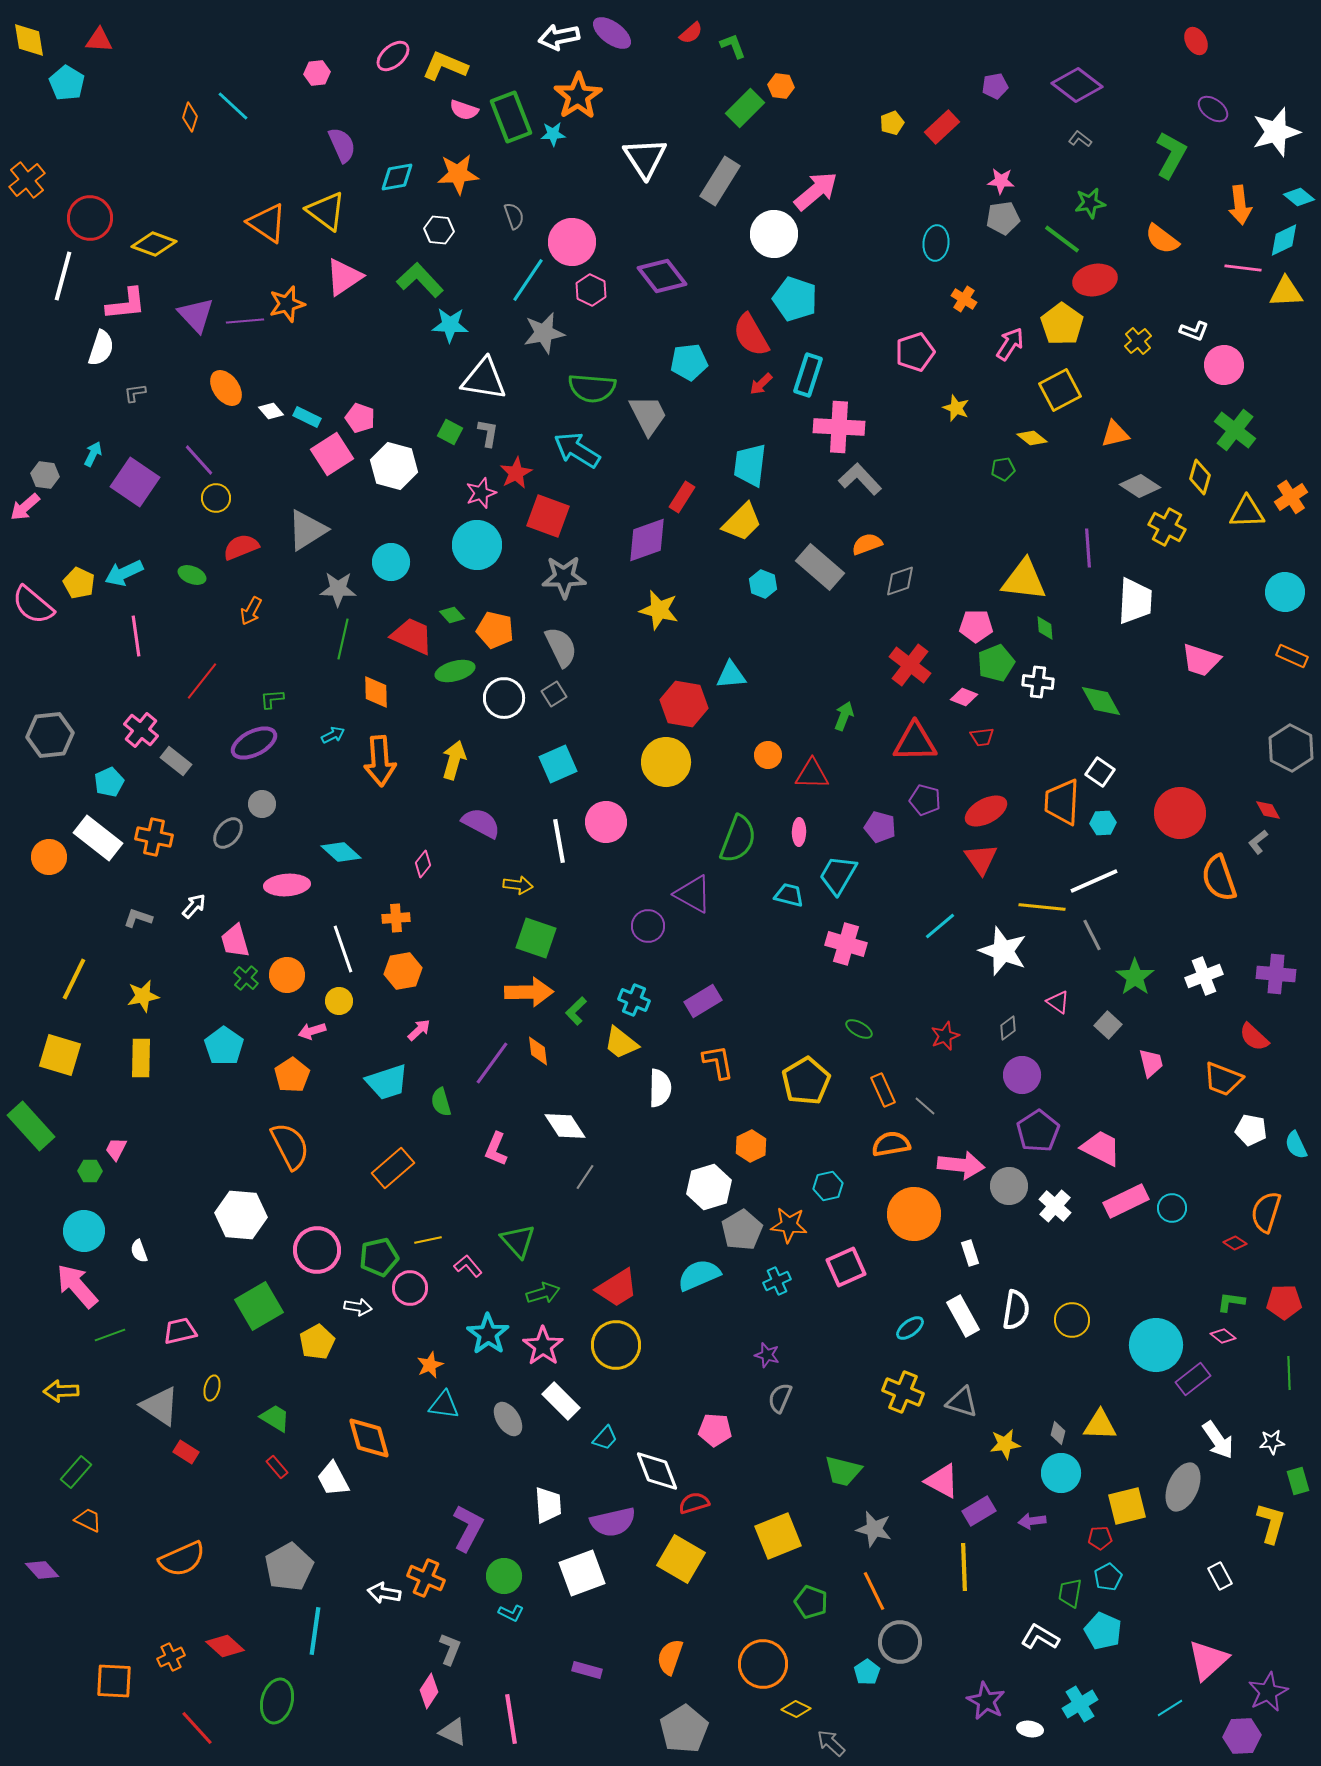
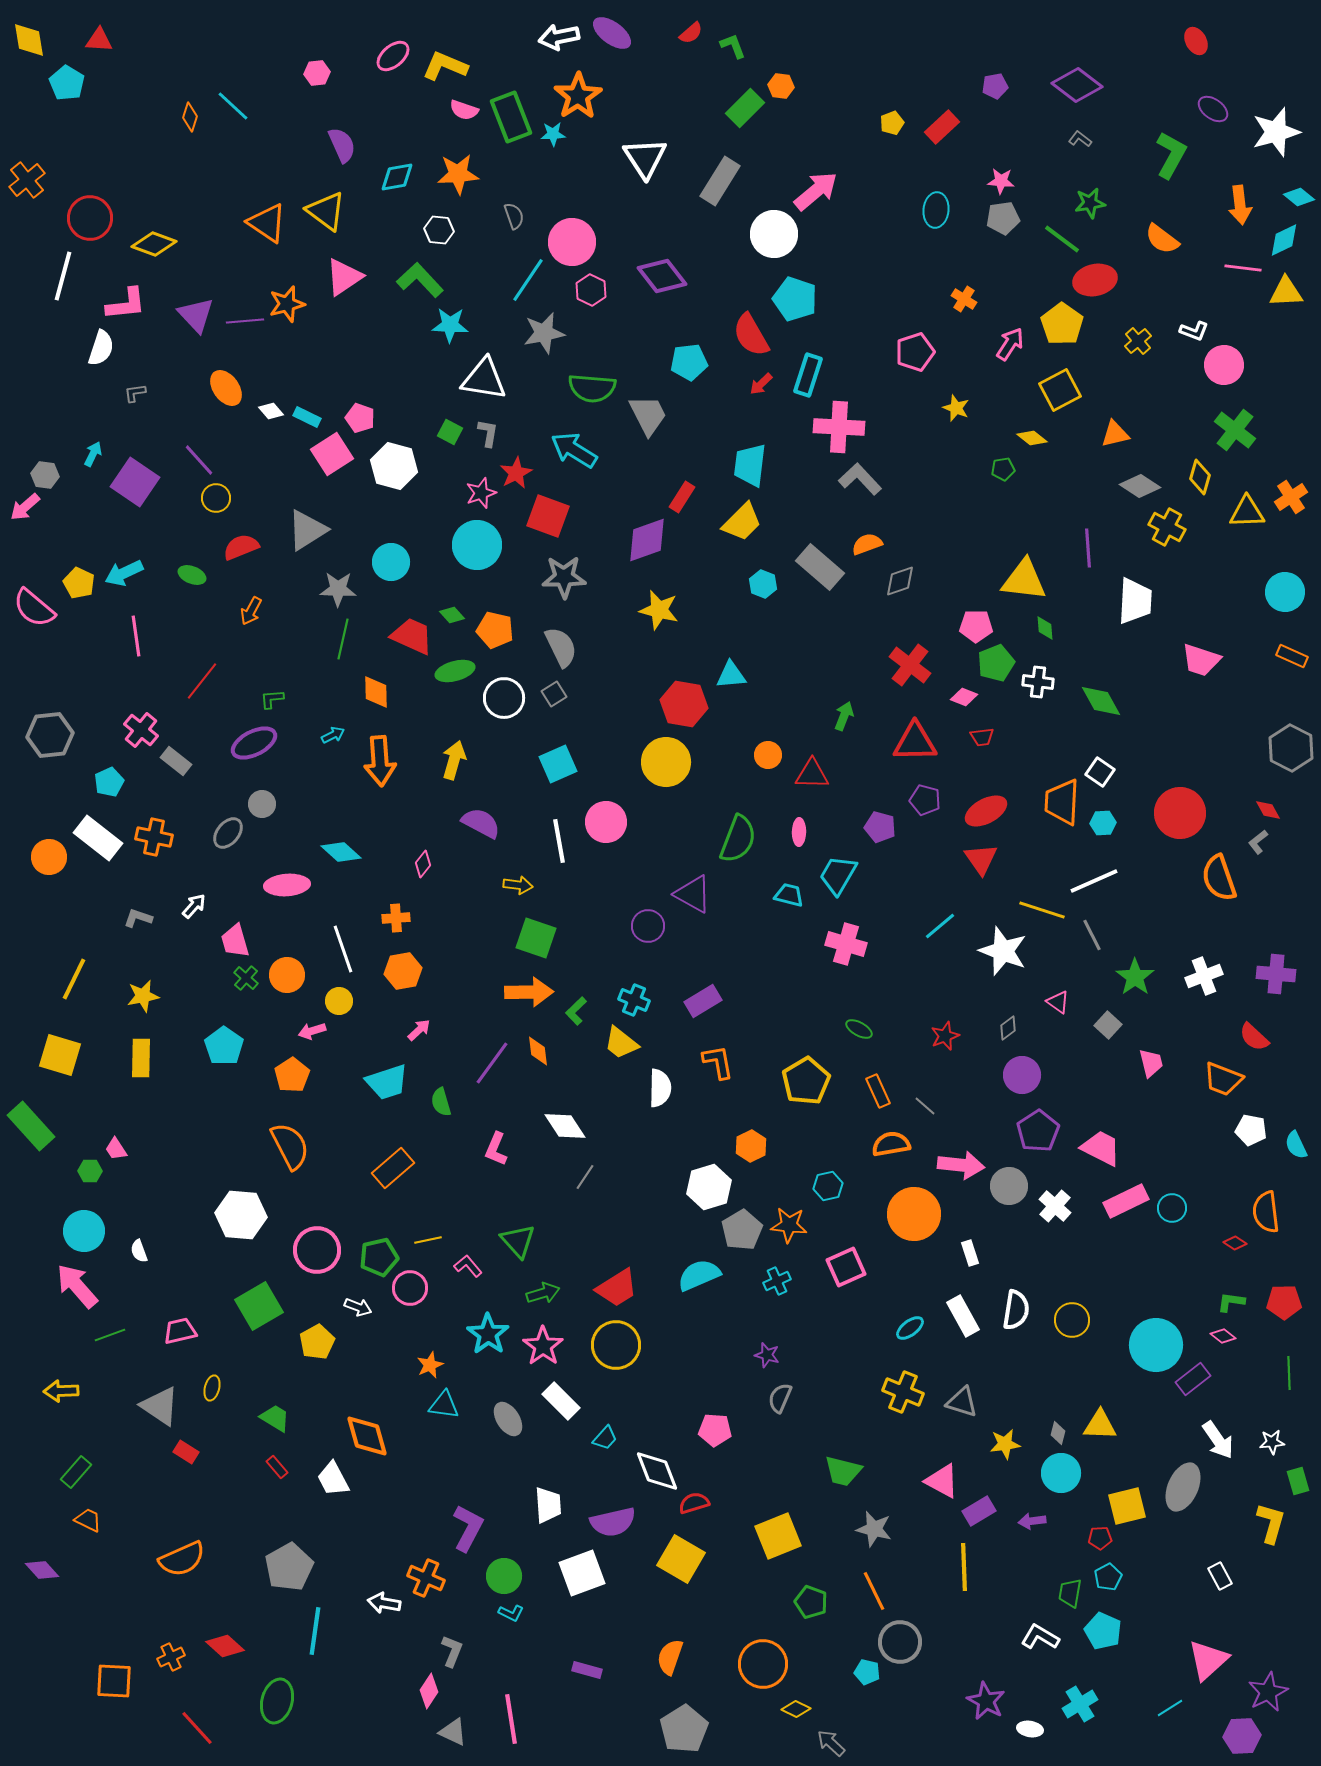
cyan ellipse at (936, 243): moved 33 px up
cyan arrow at (577, 450): moved 3 px left
pink semicircle at (33, 605): moved 1 px right, 3 px down
yellow line at (1042, 907): moved 3 px down; rotated 12 degrees clockwise
orange rectangle at (883, 1090): moved 5 px left, 1 px down
pink trapezoid at (116, 1149): rotated 60 degrees counterclockwise
orange semicircle at (1266, 1212): rotated 24 degrees counterclockwise
white arrow at (358, 1307): rotated 12 degrees clockwise
orange diamond at (369, 1438): moved 2 px left, 2 px up
white arrow at (384, 1593): moved 10 px down
gray L-shape at (450, 1649): moved 2 px right, 2 px down
cyan pentagon at (867, 1672): rotated 25 degrees counterclockwise
